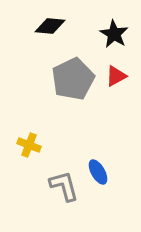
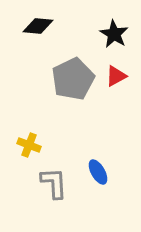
black diamond: moved 12 px left
gray L-shape: moved 10 px left, 3 px up; rotated 12 degrees clockwise
